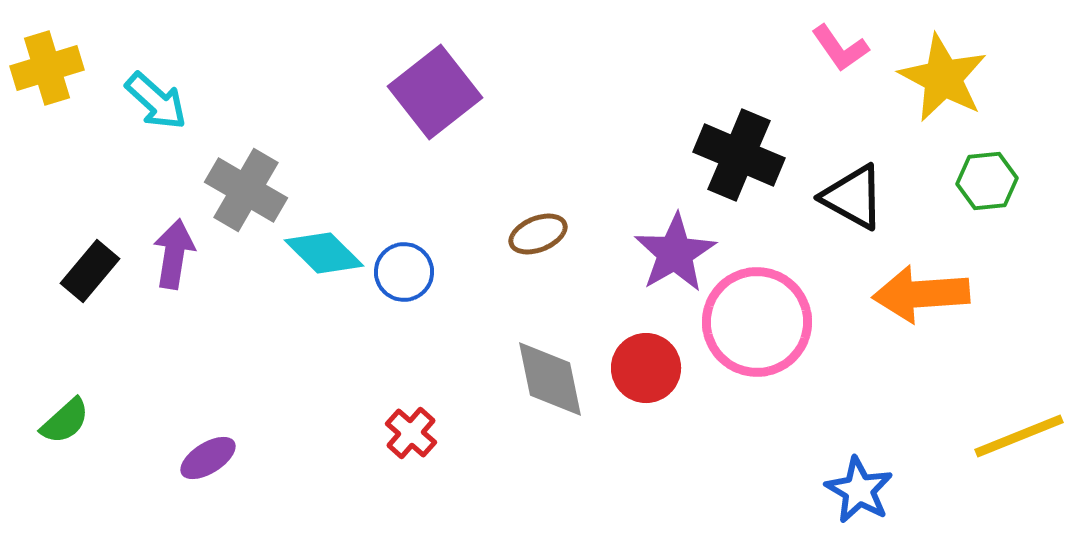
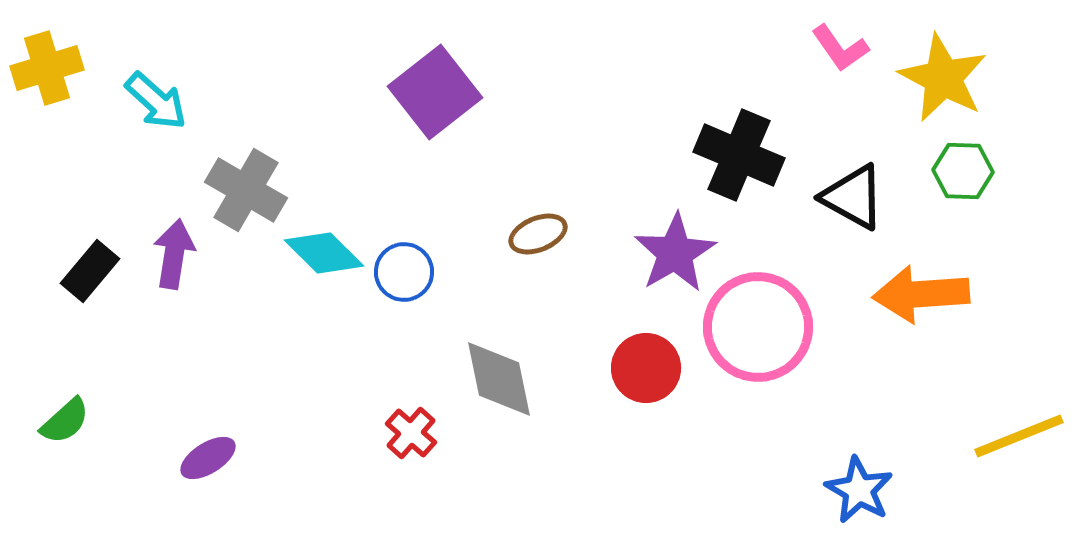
green hexagon: moved 24 px left, 10 px up; rotated 8 degrees clockwise
pink circle: moved 1 px right, 5 px down
gray diamond: moved 51 px left
